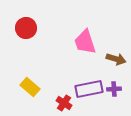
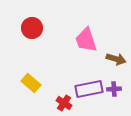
red circle: moved 6 px right
pink trapezoid: moved 1 px right, 2 px up
yellow rectangle: moved 1 px right, 4 px up
